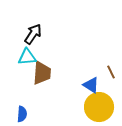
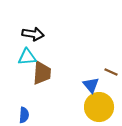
black arrow: rotated 65 degrees clockwise
brown line: rotated 40 degrees counterclockwise
blue triangle: rotated 18 degrees clockwise
blue semicircle: moved 2 px right, 1 px down
